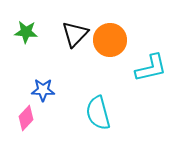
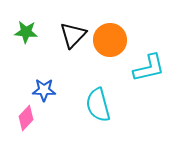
black triangle: moved 2 px left, 1 px down
cyan L-shape: moved 2 px left
blue star: moved 1 px right
cyan semicircle: moved 8 px up
